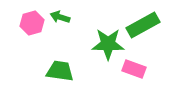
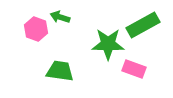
pink hexagon: moved 4 px right, 6 px down; rotated 25 degrees counterclockwise
